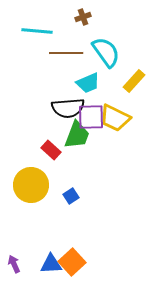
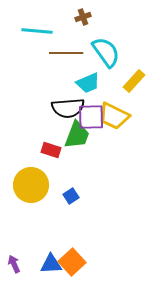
yellow trapezoid: moved 1 px left, 2 px up
red rectangle: rotated 24 degrees counterclockwise
